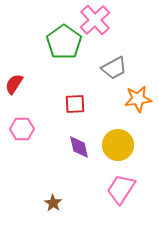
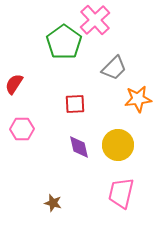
gray trapezoid: rotated 16 degrees counterclockwise
pink trapezoid: moved 4 px down; rotated 20 degrees counterclockwise
brown star: rotated 18 degrees counterclockwise
